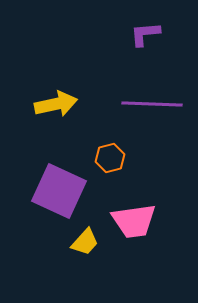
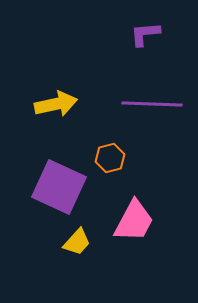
purple square: moved 4 px up
pink trapezoid: rotated 54 degrees counterclockwise
yellow trapezoid: moved 8 px left
